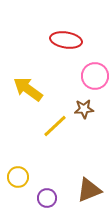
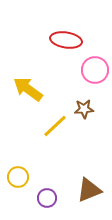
pink circle: moved 6 px up
